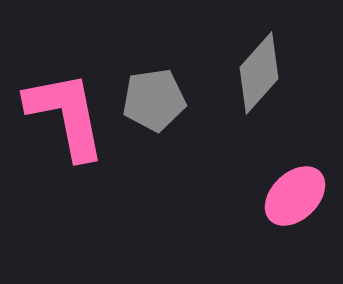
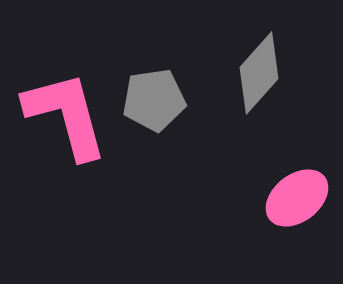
pink L-shape: rotated 4 degrees counterclockwise
pink ellipse: moved 2 px right, 2 px down; rotated 6 degrees clockwise
